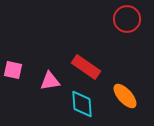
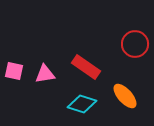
red circle: moved 8 px right, 25 px down
pink square: moved 1 px right, 1 px down
pink triangle: moved 5 px left, 7 px up
cyan diamond: rotated 68 degrees counterclockwise
